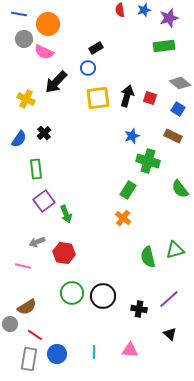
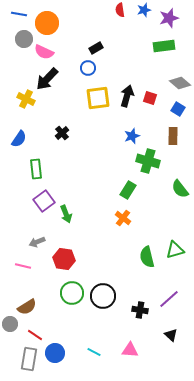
orange circle at (48, 24): moved 1 px left, 1 px up
black arrow at (56, 82): moved 9 px left, 3 px up
black cross at (44, 133): moved 18 px right
brown rectangle at (173, 136): rotated 66 degrees clockwise
red hexagon at (64, 253): moved 6 px down
green semicircle at (148, 257): moved 1 px left
black cross at (139, 309): moved 1 px right, 1 px down
black triangle at (170, 334): moved 1 px right, 1 px down
cyan line at (94, 352): rotated 64 degrees counterclockwise
blue circle at (57, 354): moved 2 px left, 1 px up
